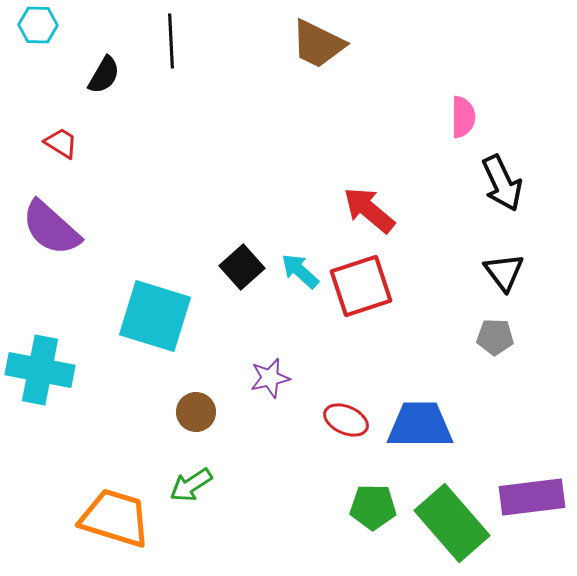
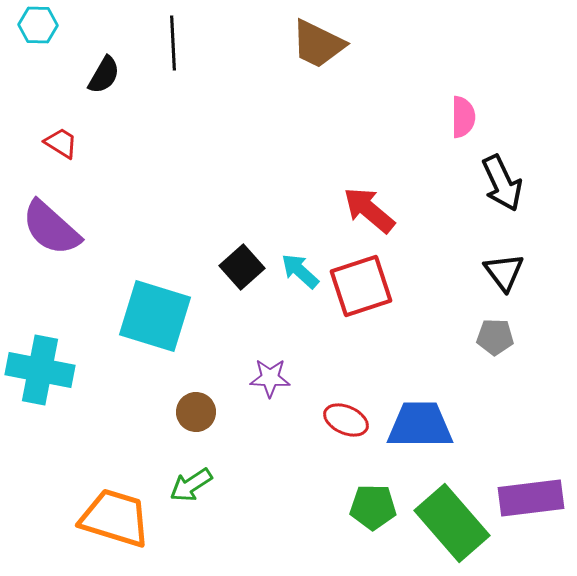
black line: moved 2 px right, 2 px down
purple star: rotated 15 degrees clockwise
purple rectangle: moved 1 px left, 1 px down
